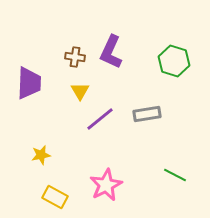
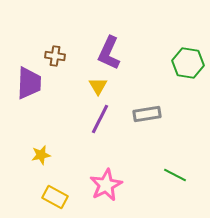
purple L-shape: moved 2 px left, 1 px down
brown cross: moved 20 px left, 1 px up
green hexagon: moved 14 px right, 2 px down; rotated 8 degrees counterclockwise
yellow triangle: moved 18 px right, 5 px up
purple line: rotated 24 degrees counterclockwise
